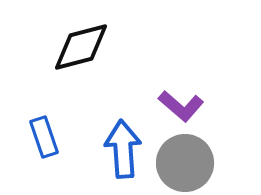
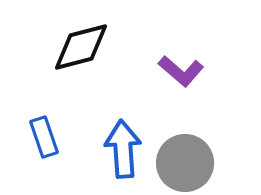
purple L-shape: moved 35 px up
